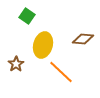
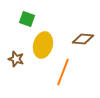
green square: moved 3 px down; rotated 14 degrees counterclockwise
brown star: moved 5 px up; rotated 21 degrees counterclockwise
orange line: moved 2 px right; rotated 68 degrees clockwise
